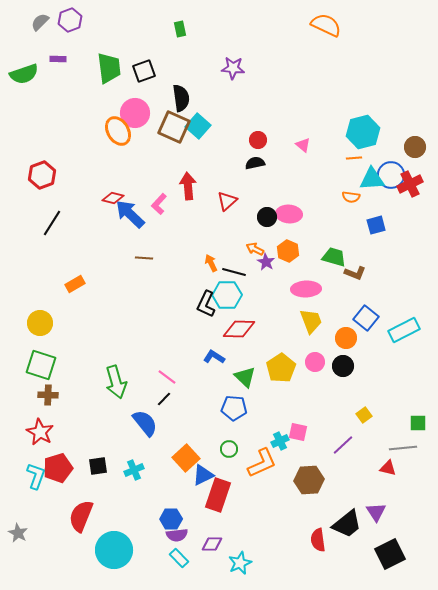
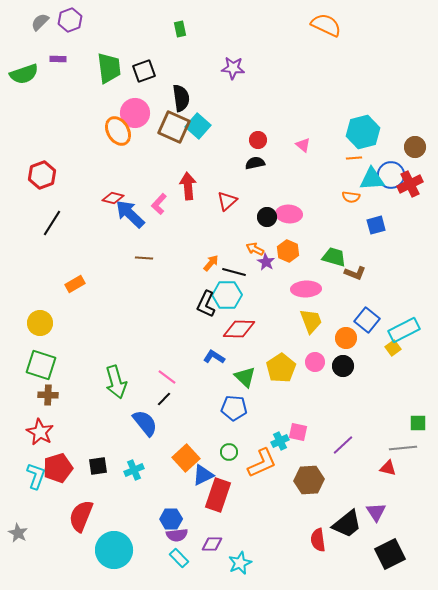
orange arrow at (211, 263): rotated 66 degrees clockwise
blue square at (366, 318): moved 1 px right, 2 px down
yellow square at (364, 415): moved 29 px right, 67 px up
green circle at (229, 449): moved 3 px down
